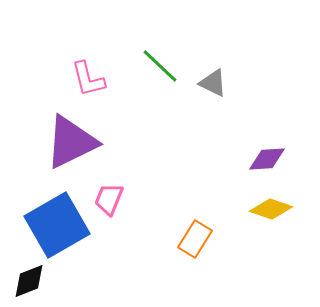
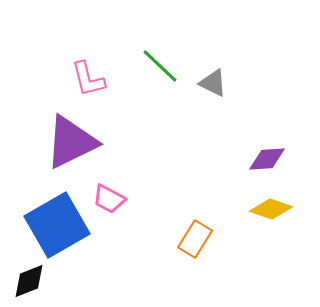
pink trapezoid: rotated 84 degrees counterclockwise
